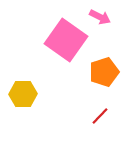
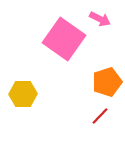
pink arrow: moved 2 px down
pink square: moved 2 px left, 1 px up
orange pentagon: moved 3 px right, 10 px down
